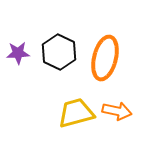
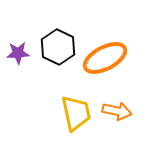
black hexagon: moved 1 px left, 5 px up
orange ellipse: rotated 48 degrees clockwise
yellow trapezoid: rotated 93 degrees clockwise
